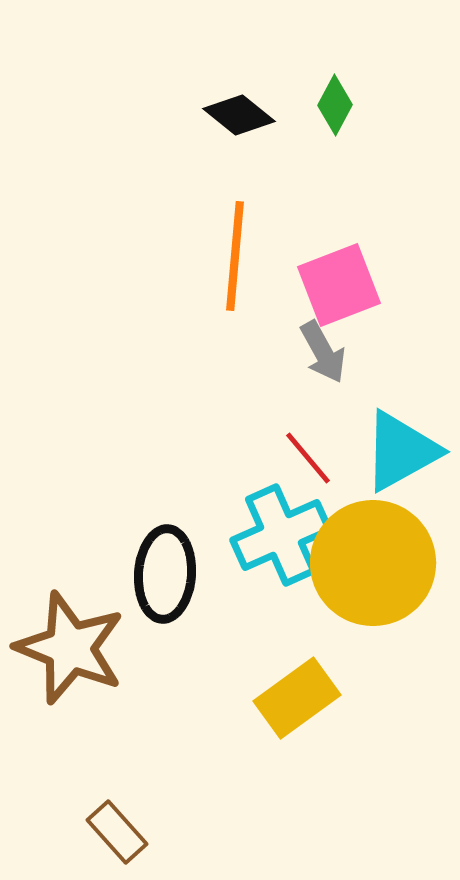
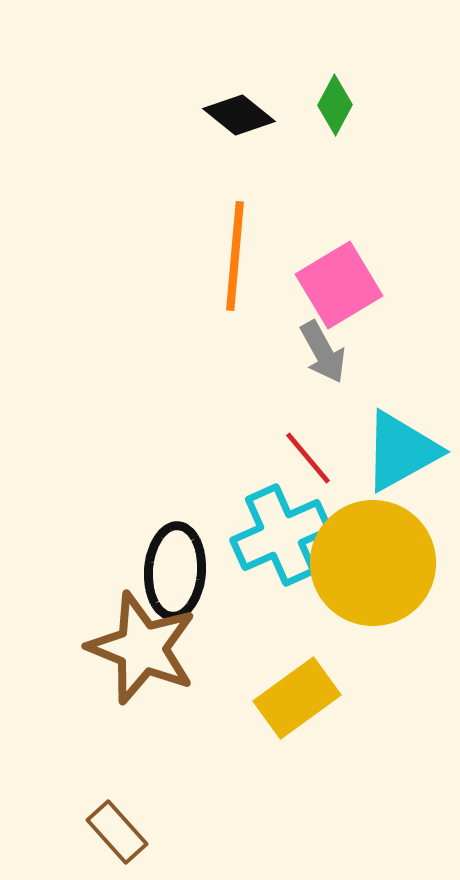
pink square: rotated 10 degrees counterclockwise
black ellipse: moved 10 px right, 3 px up
brown star: moved 72 px right
